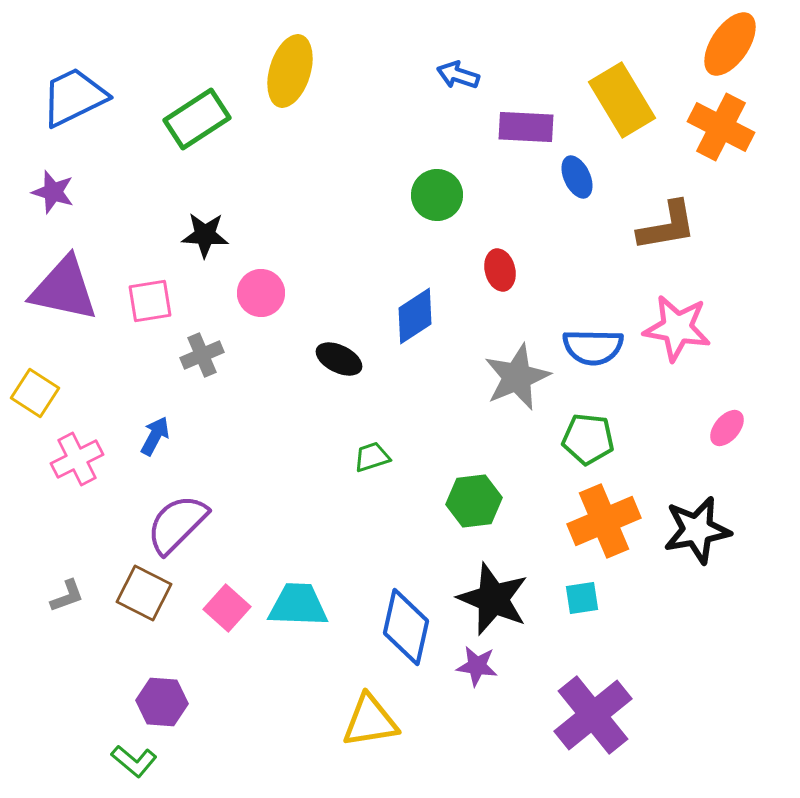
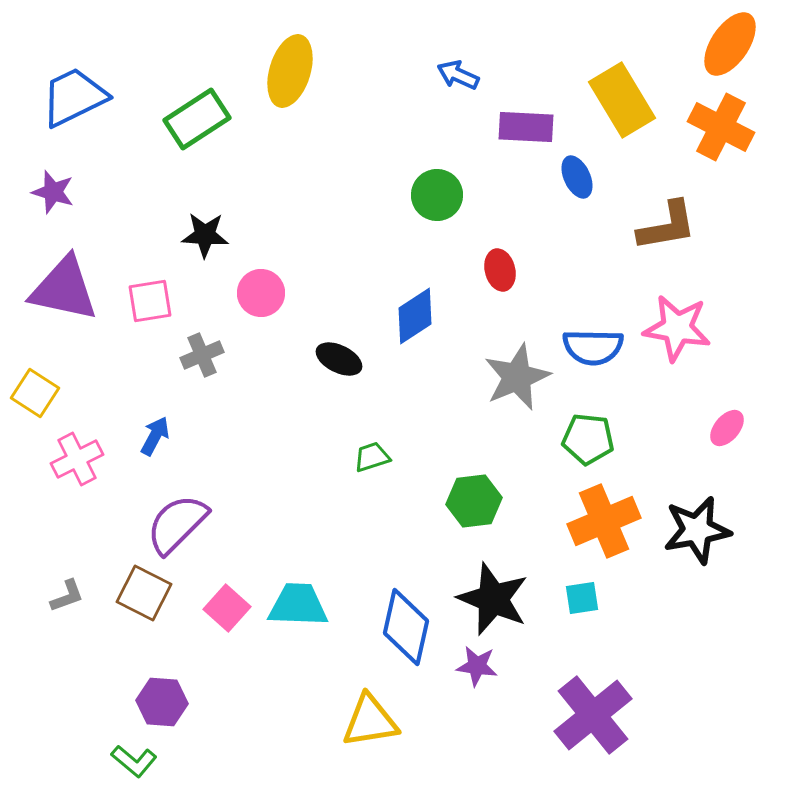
blue arrow at (458, 75): rotated 6 degrees clockwise
